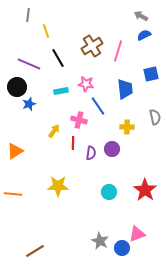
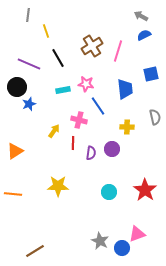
cyan rectangle: moved 2 px right, 1 px up
